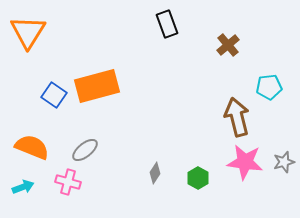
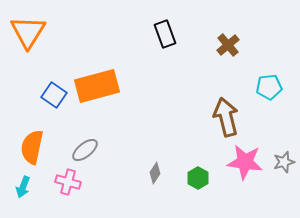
black rectangle: moved 2 px left, 10 px down
brown arrow: moved 11 px left
orange semicircle: rotated 100 degrees counterclockwise
cyan arrow: rotated 130 degrees clockwise
